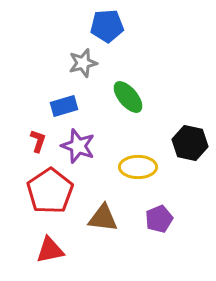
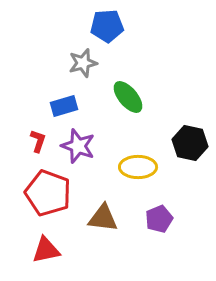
red pentagon: moved 2 px left, 2 px down; rotated 18 degrees counterclockwise
red triangle: moved 4 px left
